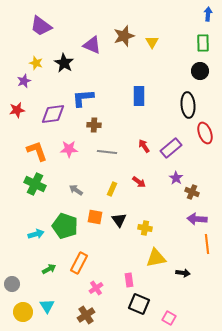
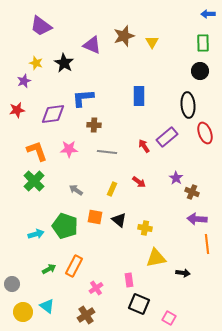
blue arrow at (208, 14): rotated 96 degrees counterclockwise
purple rectangle at (171, 148): moved 4 px left, 11 px up
green cross at (35, 184): moved 1 px left, 3 px up; rotated 20 degrees clockwise
black triangle at (119, 220): rotated 14 degrees counterclockwise
orange rectangle at (79, 263): moved 5 px left, 3 px down
cyan triangle at (47, 306): rotated 21 degrees counterclockwise
